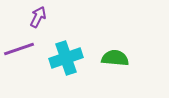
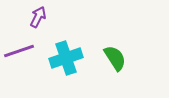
purple line: moved 2 px down
green semicircle: rotated 52 degrees clockwise
